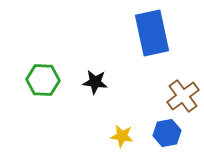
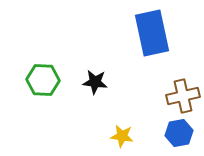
brown cross: rotated 24 degrees clockwise
blue hexagon: moved 12 px right
